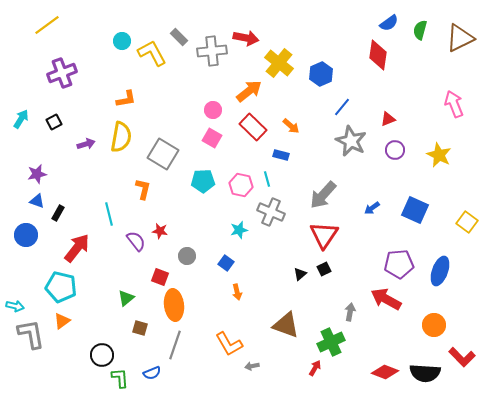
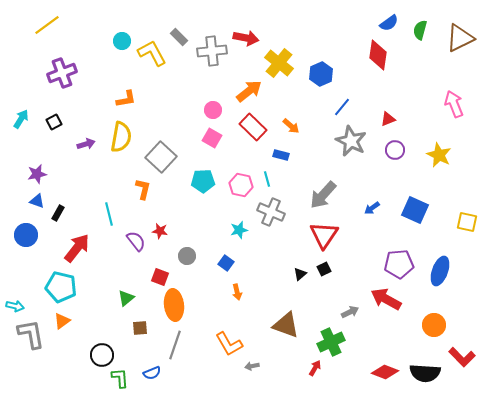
gray square at (163, 154): moved 2 px left, 3 px down; rotated 12 degrees clockwise
yellow square at (467, 222): rotated 25 degrees counterclockwise
gray arrow at (350, 312): rotated 54 degrees clockwise
brown square at (140, 328): rotated 21 degrees counterclockwise
